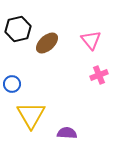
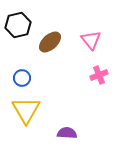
black hexagon: moved 4 px up
brown ellipse: moved 3 px right, 1 px up
blue circle: moved 10 px right, 6 px up
yellow triangle: moved 5 px left, 5 px up
